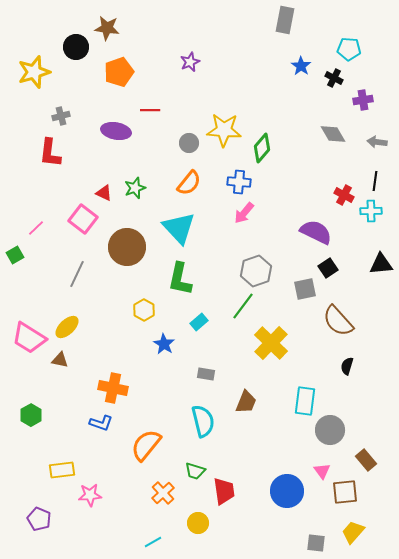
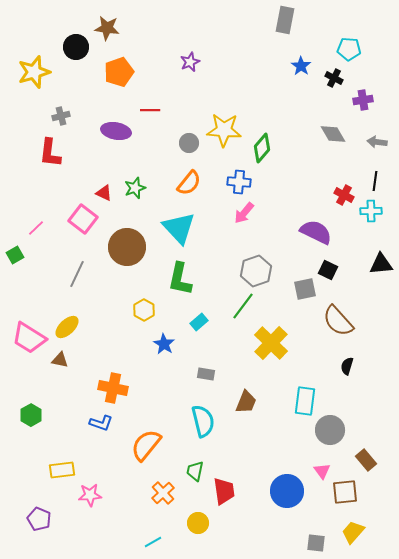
black square at (328, 268): moved 2 px down; rotated 30 degrees counterclockwise
green trapezoid at (195, 471): rotated 85 degrees clockwise
